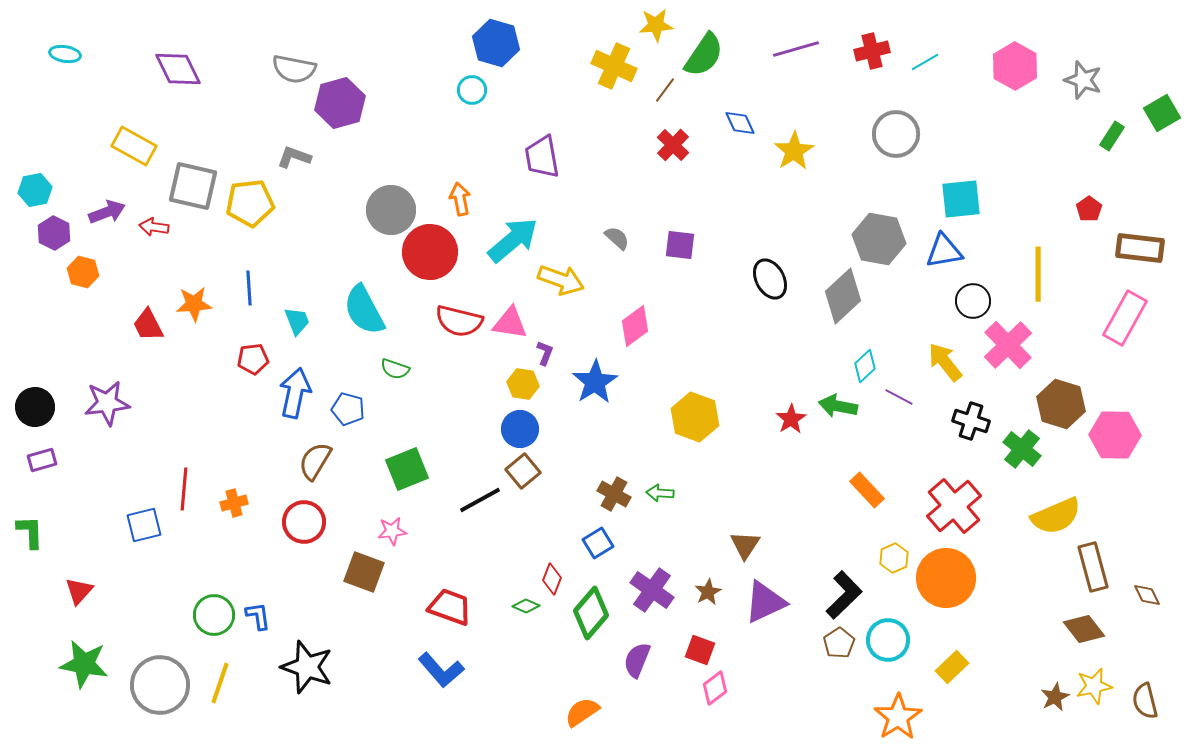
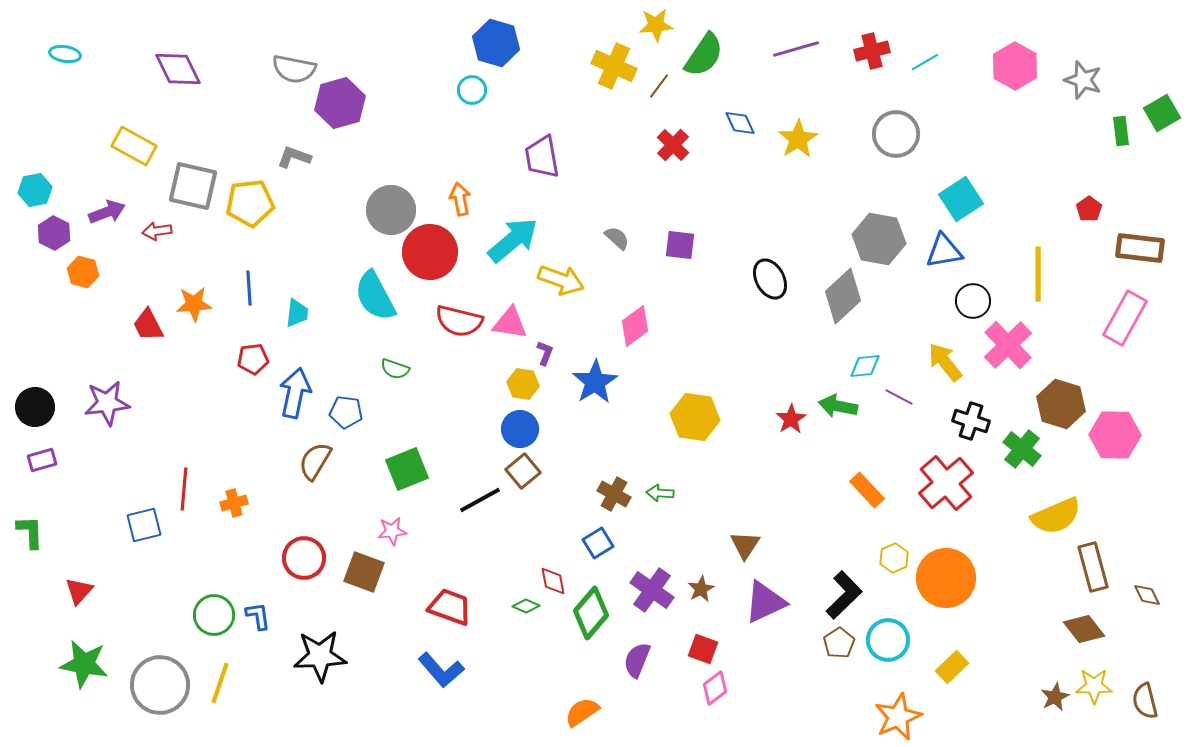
brown line at (665, 90): moved 6 px left, 4 px up
green rectangle at (1112, 136): moved 9 px right, 5 px up; rotated 40 degrees counterclockwise
yellow star at (794, 151): moved 4 px right, 12 px up
cyan square at (961, 199): rotated 27 degrees counterclockwise
red arrow at (154, 227): moved 3 px right, 4 px down; rotated 16 degrees counterclockwise
cyan semicircle at (364, 310): moved 11 px right, 14 px up
cyan trapezoid at (297, 321): moved 8 px up; rotated 28 degrees clockwise
cyan diamond at (865, 366): rotated 36 degrees clockwise
blue pentagon at (348, 409): moved 2 px left, 3 px down; rotated 8 degrees counterclockwise
yellow hexagon at (695, 417): rotated 12 degrees counterclockwise
red cross at (954, 506): moved 8 px left, 23 px up
red circle at (304, 522): moved 36 px down
red diamond at (552, 579): moved 1 px right, 2 px down; rotated 32 degrees counterclockwise
brown star at (708, 592): moved 7 px left, 3 px up
red square at (700, 650): moved 3 px right, 1 px up
black star at (307, 667): moved 13 px right, 11 px up; rotated 22 degrees counterclockwise
yellow star at (1094, 686): rotated 12 degrees clockwise
orange star at (898, 717): rotated 9 degrees clockwise
